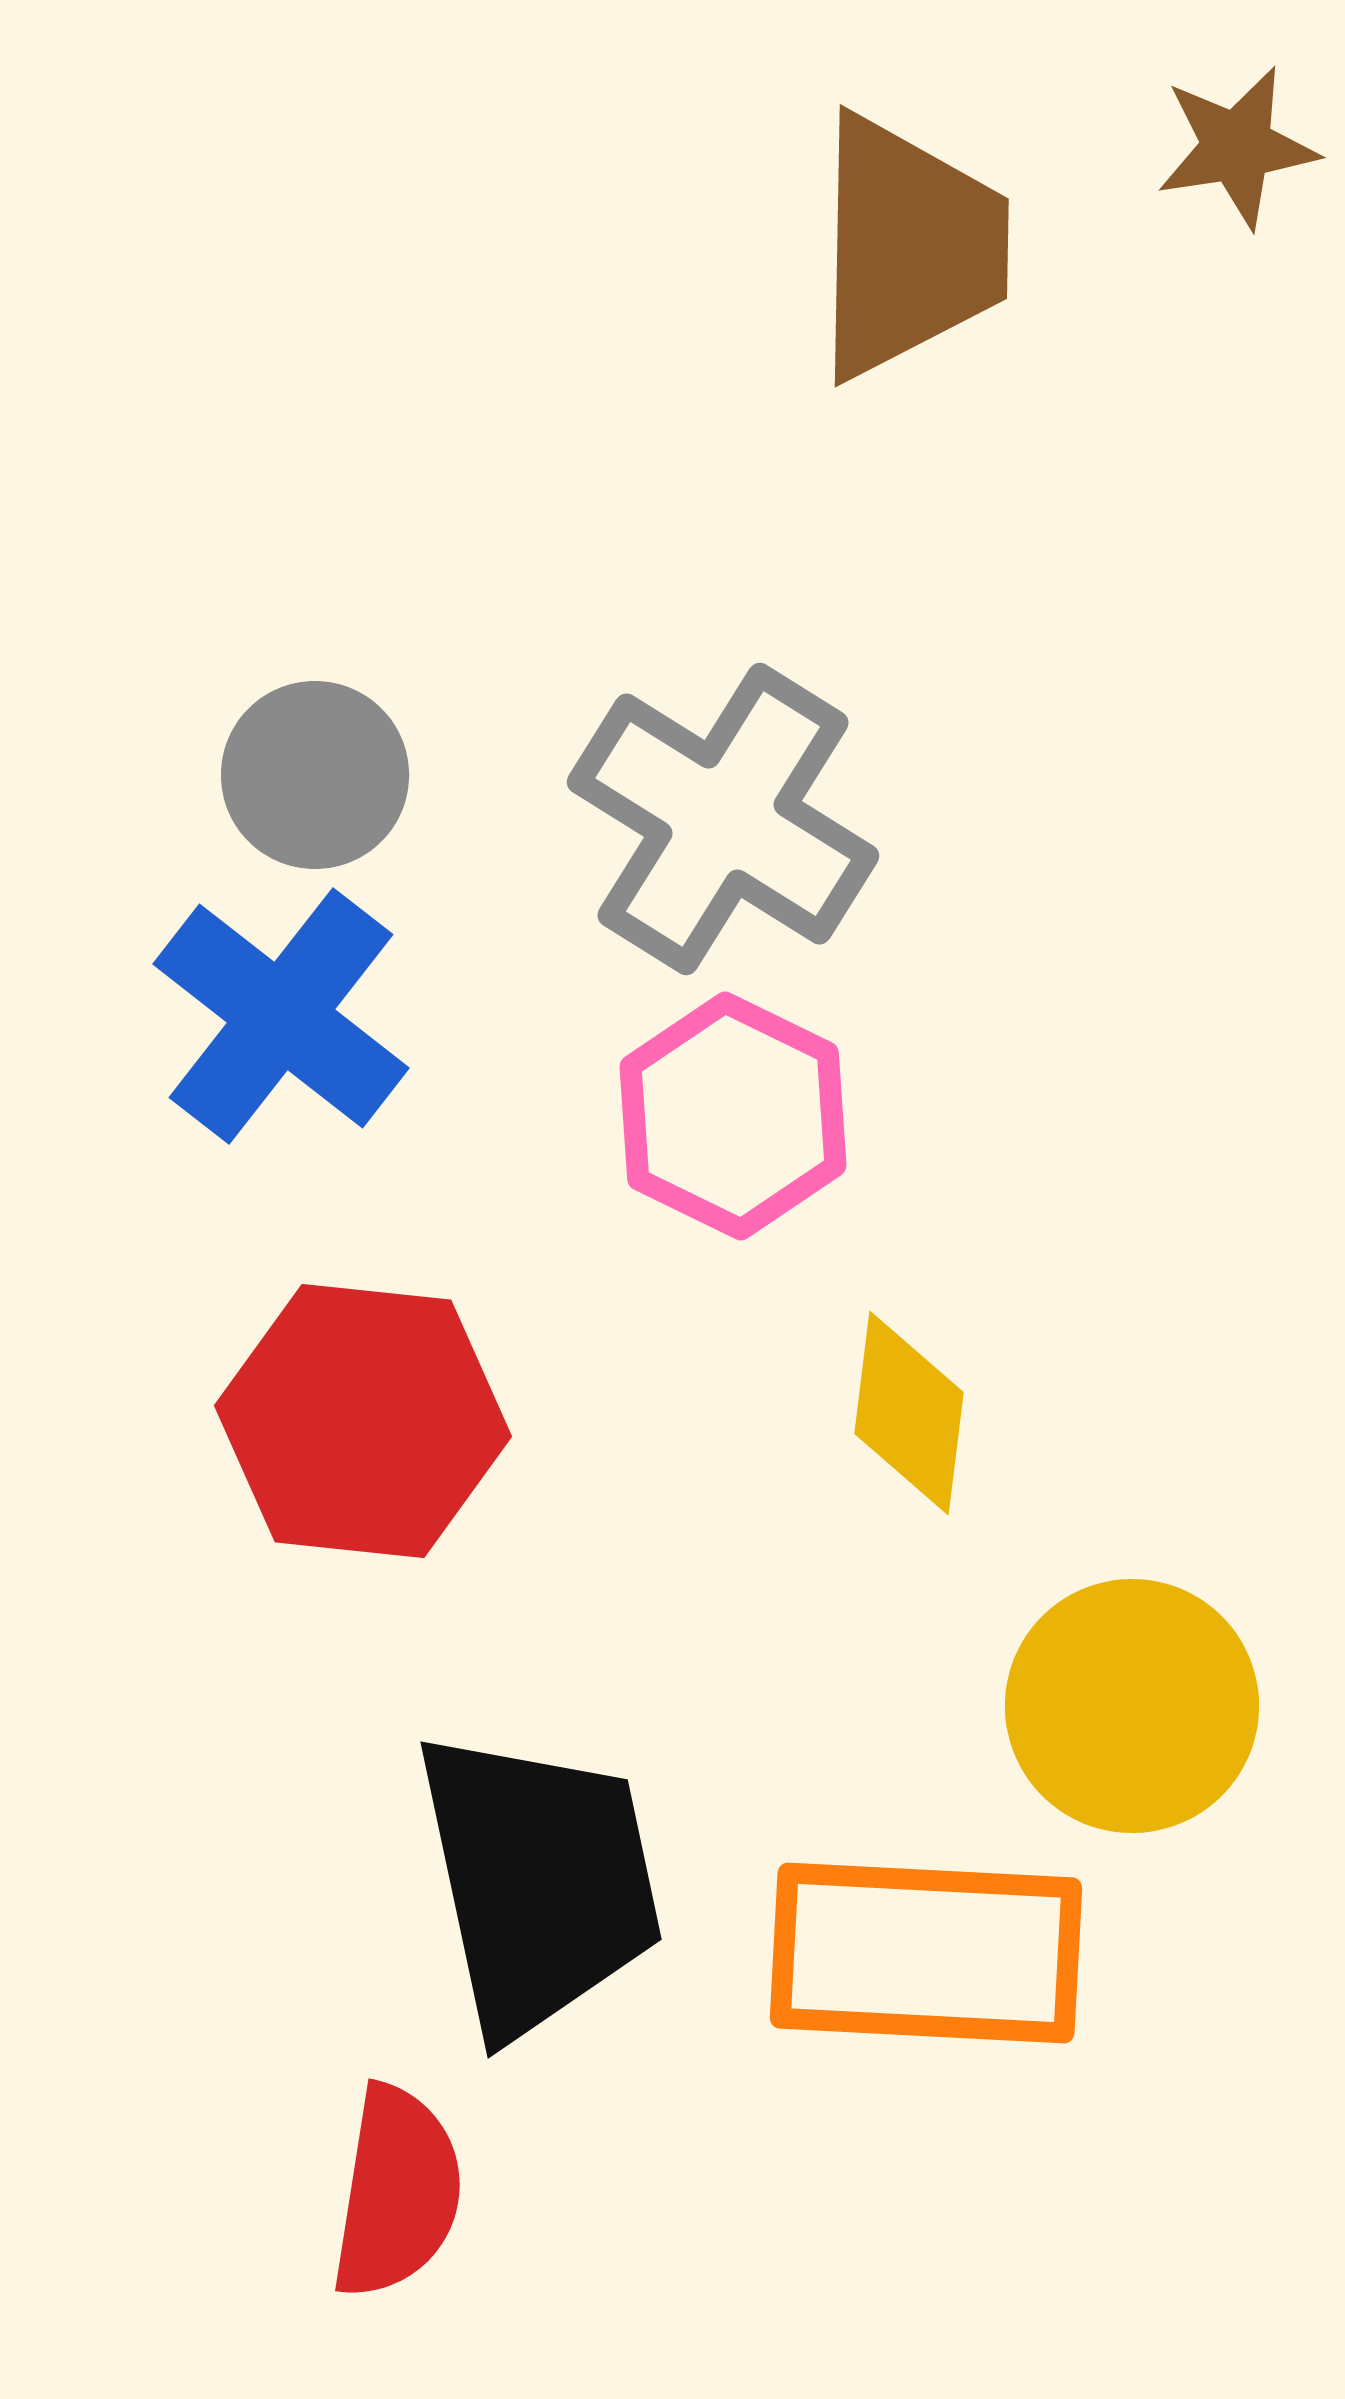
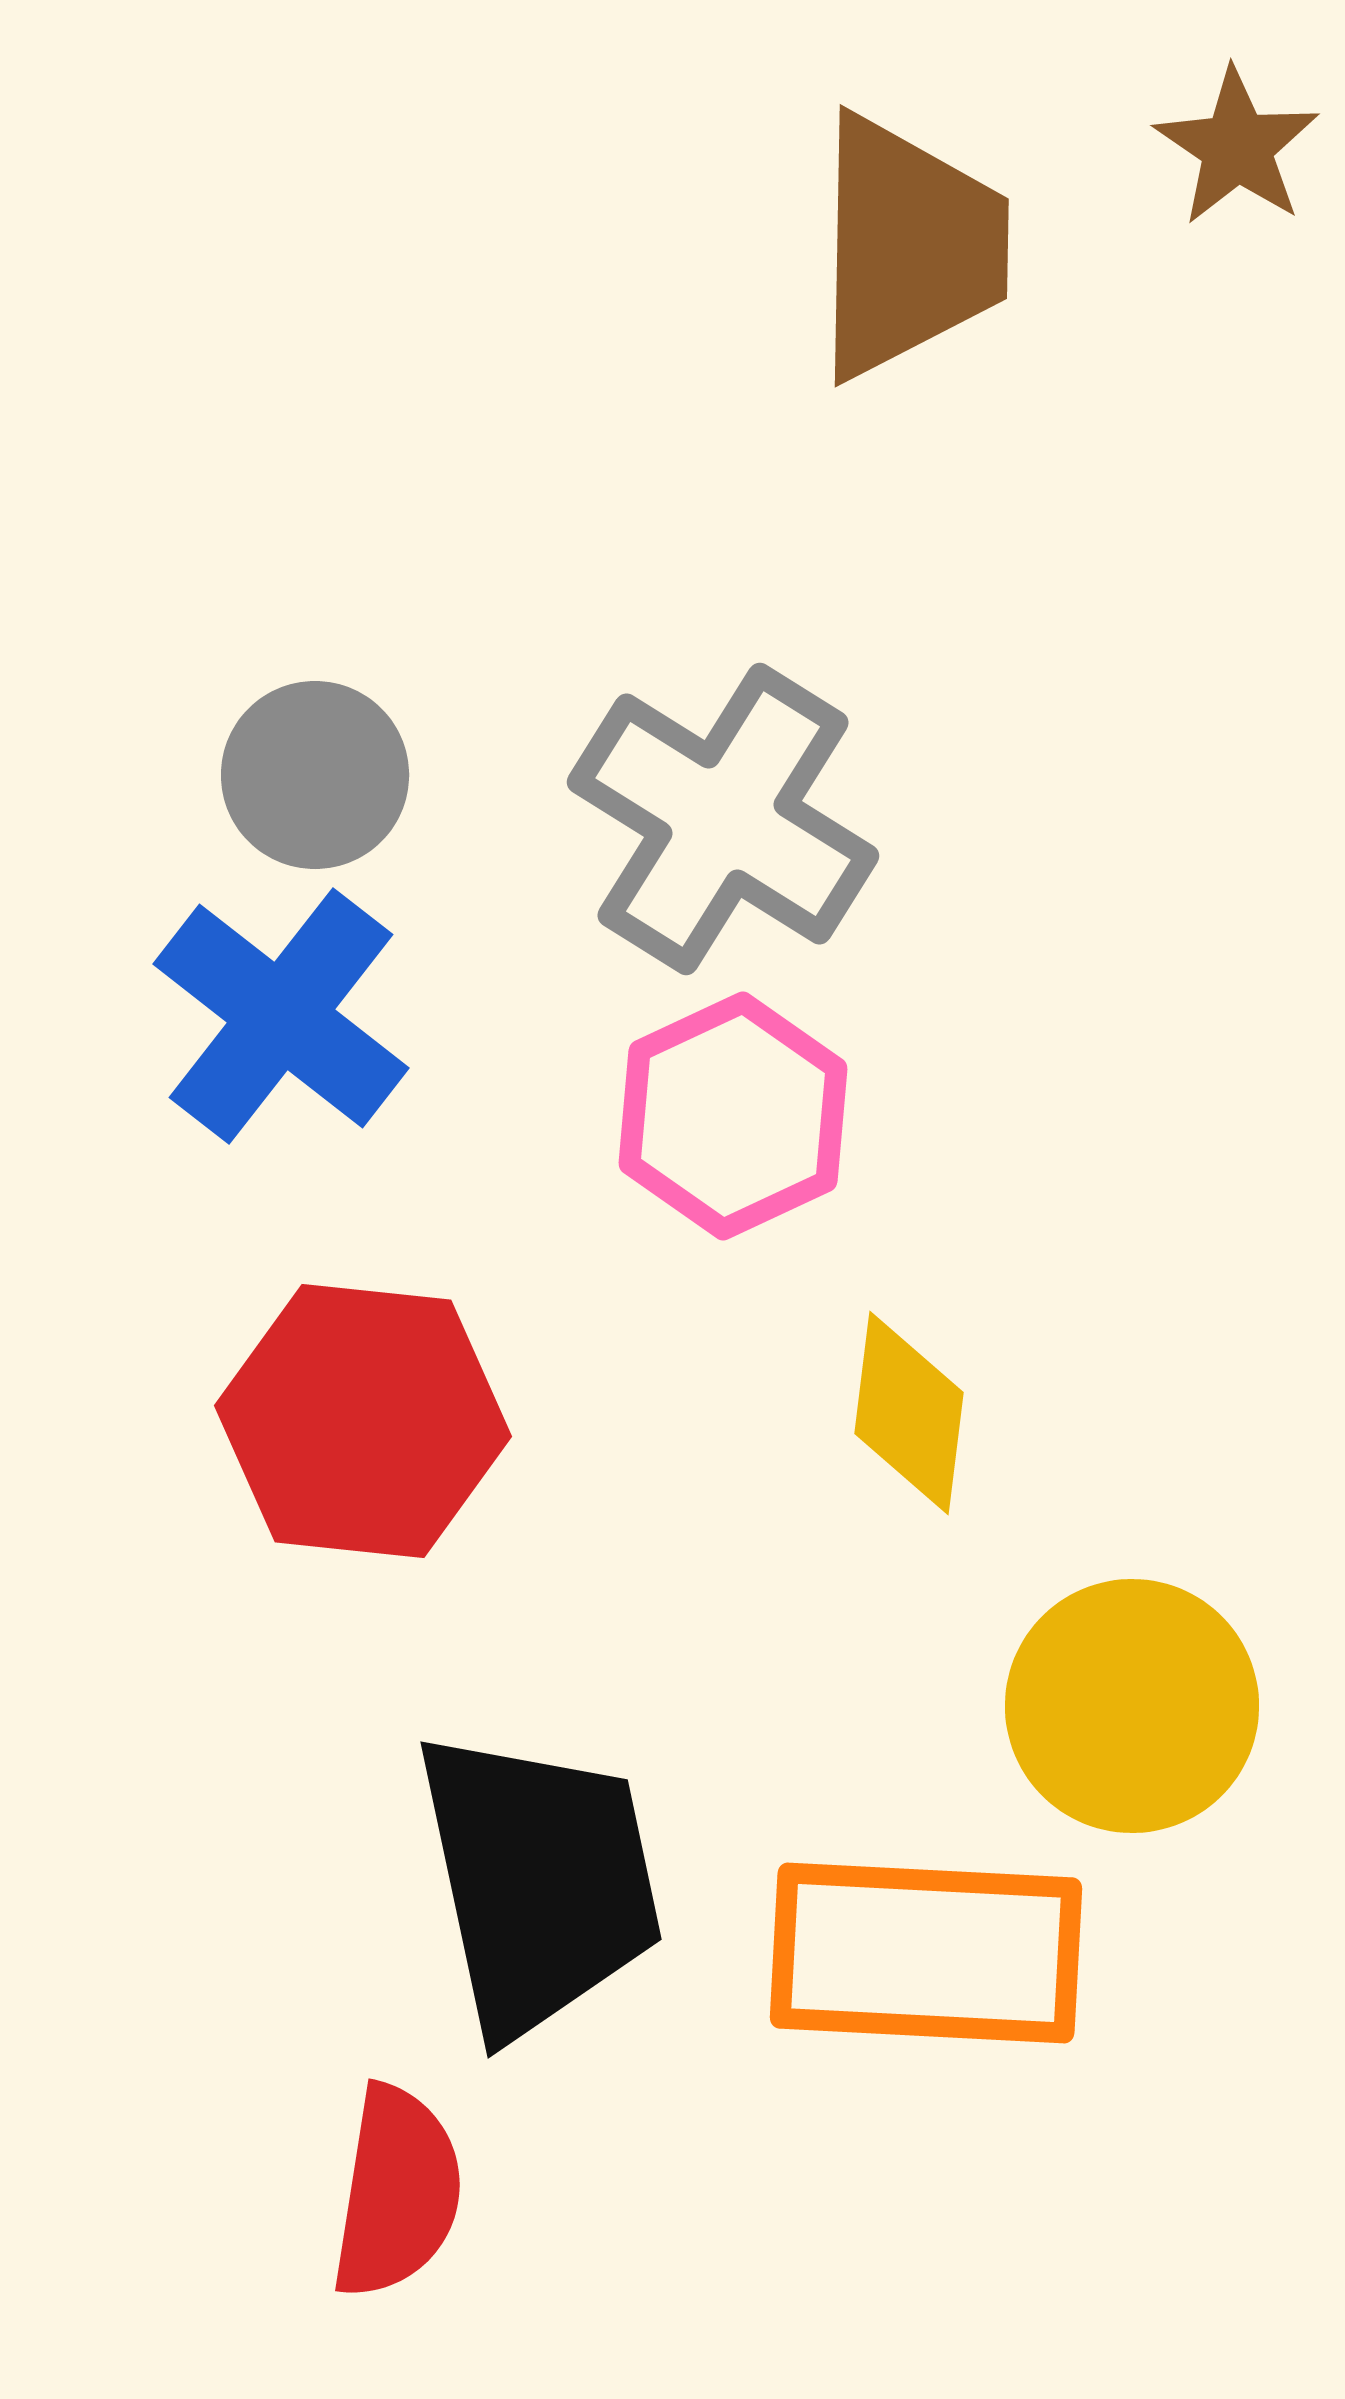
brown star: rotated 29 degrees counterclockwise
pink hexagon: rotated 9 degrees clockwise
